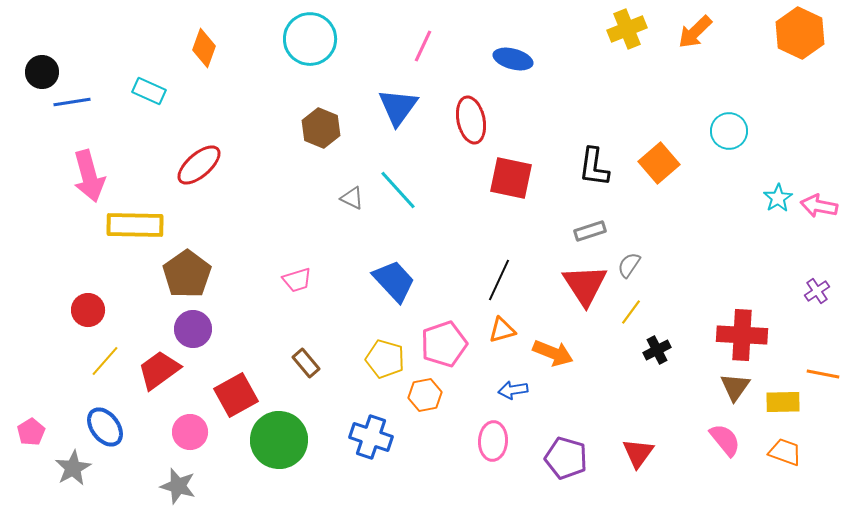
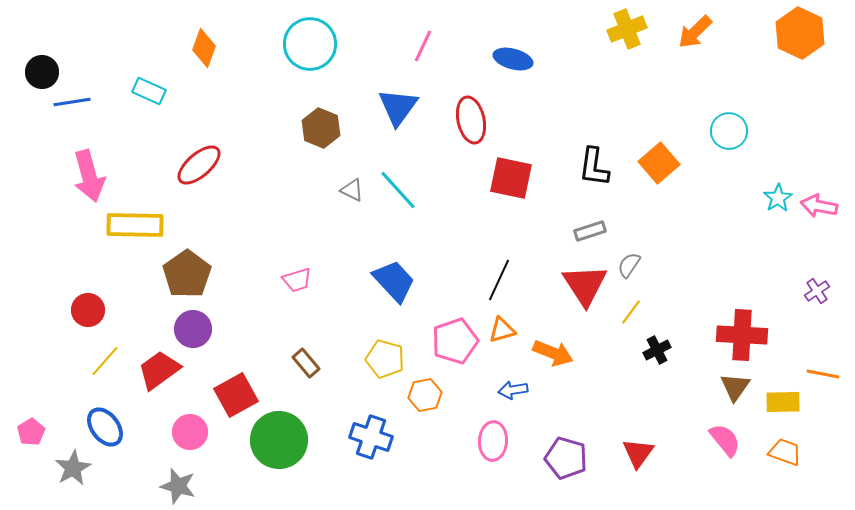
cyan circle at (310, 39): moved 5 px down
gray triangle at (352, 198): moved 8 px up
pink pentagon at (444, 344): moved 11 px right, 3 px up
